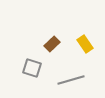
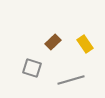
brown rectangle: moved 1 px right, 2 px up
